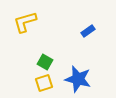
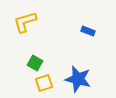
blue rectangle: rotated 56 degrees clockwise
green square: moved 10 px left, 1 px down
